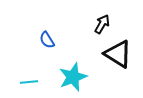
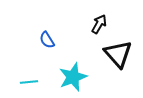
black arrow: moved 3 px left
black triangle: rotated 16 degrees clockwise
